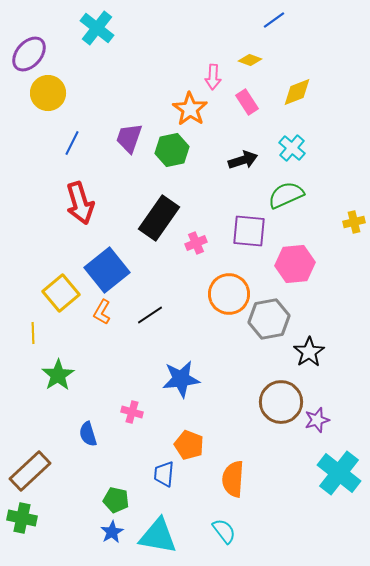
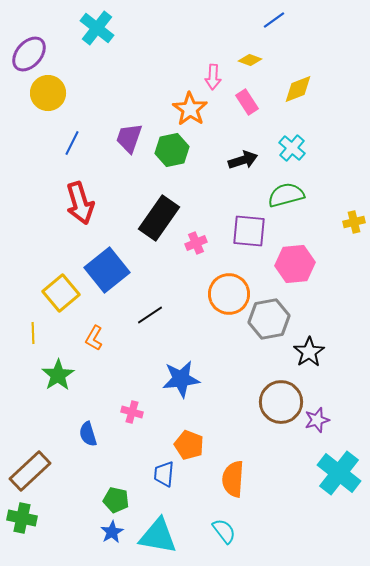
yellow diamond at (297, 92): moved 1 px right, 3 px up
green semicircle at (286, 195): rotated 9 degrees clockwise
orange L-shape at (102, 312): moved 8 px left, 26 px down
